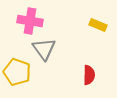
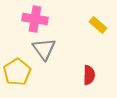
pink cross: moved 5 px right, 2 px up
yellow rectangle: rotated 18 degrees clockwise
yellow pentagon: rotated 20 degrees clockwise
